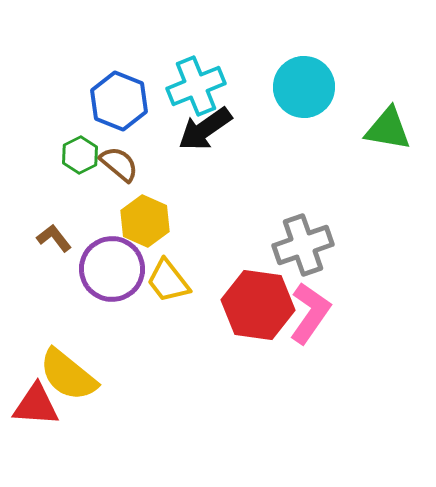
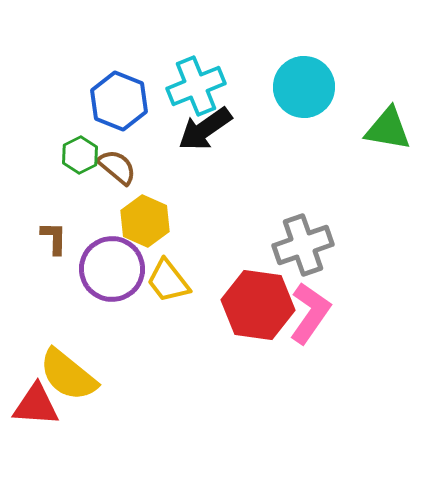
brown semicircle: moved 2 px left, 3 px down
brown L-shape: rotated 39 degrees clockwise
